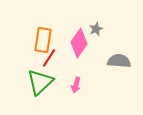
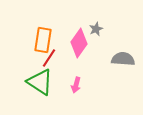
gray semicircle: moved 4 px right, 2 px up
green triangle: rotated 44 degrees counterclockwise
